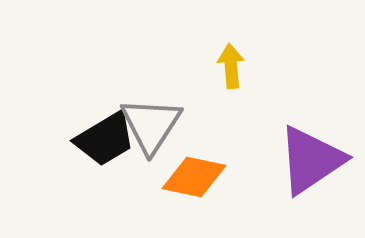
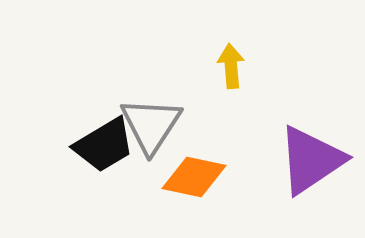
black trapezoid: moved 1 px left, 6 px down
